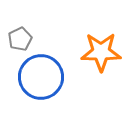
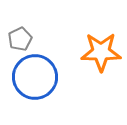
blue circle: moved 6 px left
